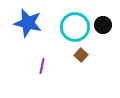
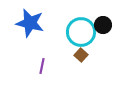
blue star: moved 2 px right
cyan circle: moved 6 px right, 5 px down
